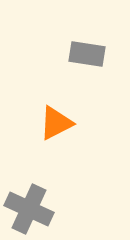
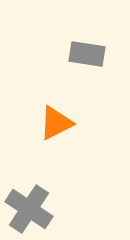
gray cross: rotated 9 degrees clockwise
